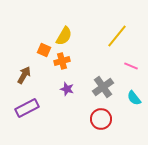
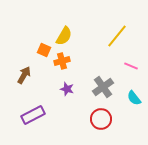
purple rectangle: moved 6 px right, 7 px down
